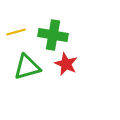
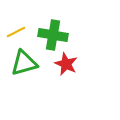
yellow line: rotated 12 degrees counterclockwise
green triangle: moved 3 px left, 4 px up
